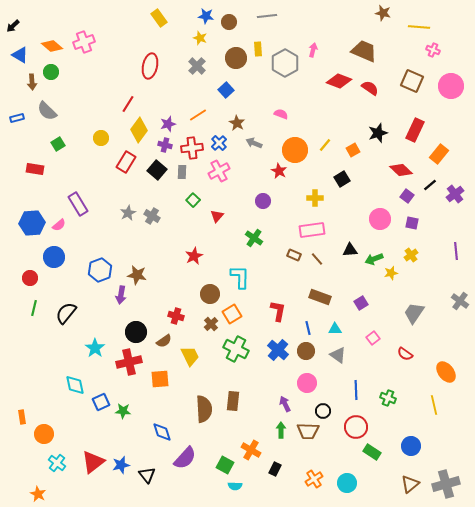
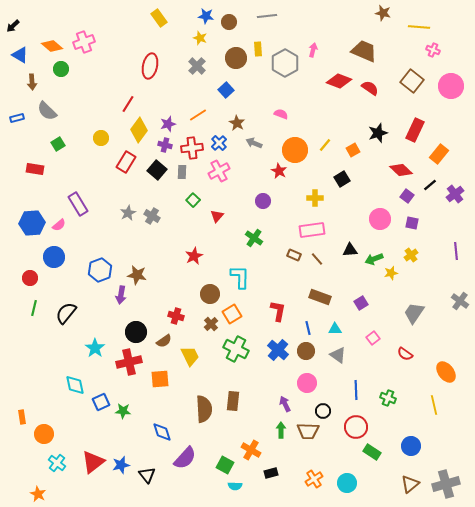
green circle at (51, 72): moved 10 px right, 3 px up
brown square at (412, 81): rotated 15 degrees clockwise
black rectangle at (275, 469): moved 4 px left, 4 px down; rotated 48 degrees clockwise
